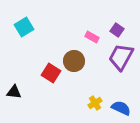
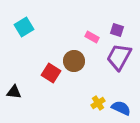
purple square: rotated 16 degrees counterclockwise
purple trapezoid: moved 2 px left
yellow cross: moved 3 px right
